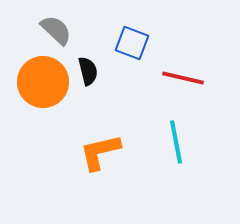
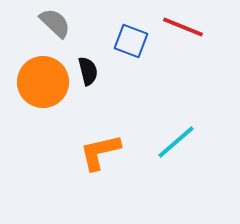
gray semicircle: moved 1 px left, 7 px up
blue square: moved 1 px left, 2 px up
red line: moved 51 px up; rotated 9 degrees clockwise
cyan line: rotated 60 degrees clockwise
